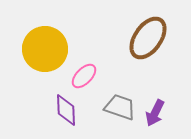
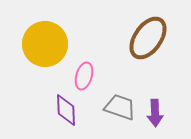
yellow circle: moved 5 px up
pink ellipse: rotated 28 degrees counterclockwise
purple arrow: rotated 28 degrees counterclockwise
